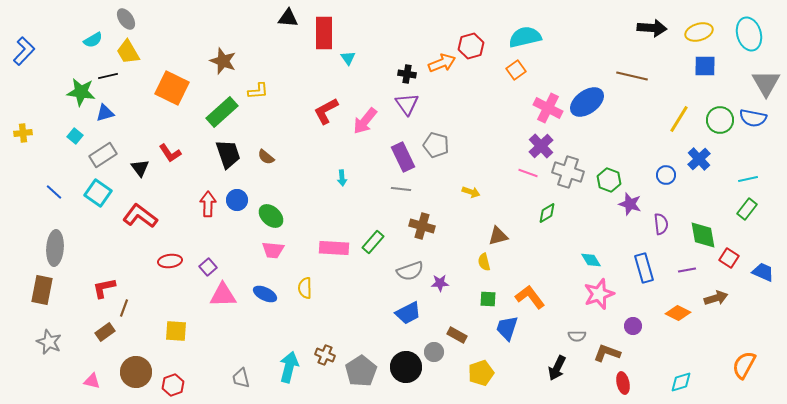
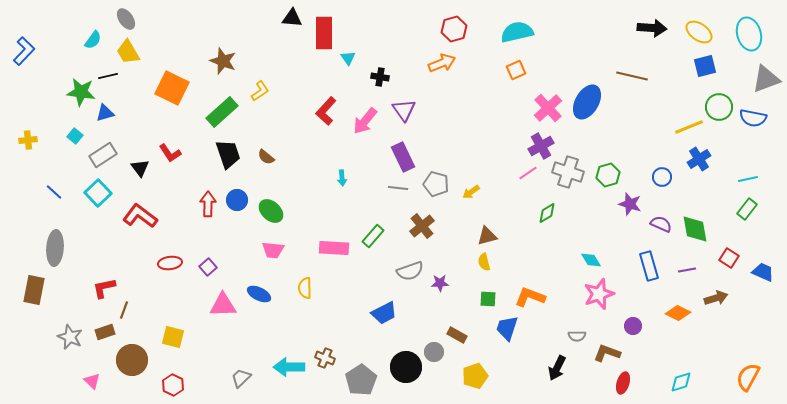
black triangle at (288, 18): moved 4 px right
yellow ellipse at (699, 32): rotated 52 degrees clockwise
cyan semicircle at (525, 37): moved 8 px left, 5 px up
cyan semicircle at (93, 40): rotated 24 degrees counterclockwise
red hexagon at (471, 46): moved 17 px left, 17 px up
blue square at (705, 66): rotated 15 degrees counterclockwise
orange square at (516, 70): rotated 12 degrees clockwise
black cross at (407, 74): moved 27 px left, 3 px down
gray triangle at (766, 83): moved 4 px up; rotated 40 degrees clockwise
yellow L-shape at (258, 91): moved 2 px right; rotated 30 degrees counterclockwise
blue ellipse at (587, 102): rotated 24 degrees counterclockwise
purple triangle at (407, 104): moved 3 px left, 6 px down
pink cross at (548, 108): rotated 20 degrees clockwise
red L-shape at (326, 111): rotated 20 degrees counterclockwise
yellow line at (679, 119): moved 10 px right, 8 px down; rotated 36 degrees clockwise
green circle at (720, 120): moved 1 px left, 13 px up
yellow cross at (23, 133): moved 5 px right, 7 px down
gray pentagon at (436, 145): moved 39 px down
purple cross at (541, 146): rotated 15 degrees clockwise
blue cross at (699, 159): rotated 10 degrees clockwise
pink line at (528, 173): rotated 54 degrees counterclockwise
blue circle at (666, 175): moved 4 px left, 2 px down
green hexagon at (609, 180): moved 1 px left, 5 px up; rotated 25 degrees clockwise
gray line at (401, 189): moved 3 px left, 1 px up
yellow arrow at (471, 192): rotated 126 degrees clockwise
cyan square at (98, 193): rotated 12 degrees clockwise
green ellipse at (271, 216): moved 5 px up
purple semicircle at (661, 224): rotated 60 degrees counterclockwise
brown cross at (422, 226): rotated 35 degrees clockwise
green diamond at (703, 235): moved 8 px left, 6 px up
brown triangle at (498, 236): moved 11 px left
green rectangle at (373, 242): moved 6 px up
red ellipse at (170, 261): moved 2 px down
blue rectangle at (644, 268): moved 5 px right, 2 px up
brown rectangle at (42, 290): moved 8 px left
blue ellipse at (265, 294): moved 6 px left
pink triangle at (223, 295): moved 10 px down
orange L-shape at (530, 297): rotated 32 degrees counterclockwise
brown line at (124, 308): moved 2 px down
blue trapezoid at (408, 313): moved 24 px left
yellow square at (176, 331): moved 3 px left, 6 px down; rotated 10 degrees clockwise
brown rectangle at (105, 332): rotated 18 degrees clockwise
gray star at (49, 342): moved 21 px right, 5 px up
brown cross at (325, 355): moved 3 px down
orange semicircle at (744, 365): moved 4 px right, 12 px down
cyan arrow at (289, 367): rotated 104 degrees counterclockwise
gray pentagon at (361, 371): moved 9 px down
brown circle at (136, 372): moved 4 px left, 12 px up
yellow pentagon at (481, 373): moved 6 px left, 3 px down
gray trapezoid at (241, 378): rotated 60 degrees clockwise
pink triangle at (92, 381): rotated 30 degrees clockwise
red ellipse at (623, 383): rotated 30 degrees clockwise
red hexagon at (173, 385): rotated 15 degrees counterclockwise
